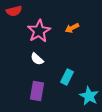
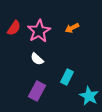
red semicircle: moved 17 px down; rotated 42 degrees counterclockwise
purple rectangle: rotated 18 degrees clockwise
